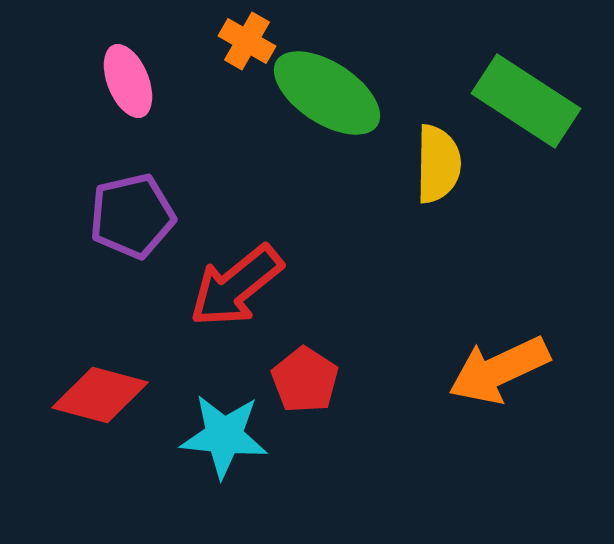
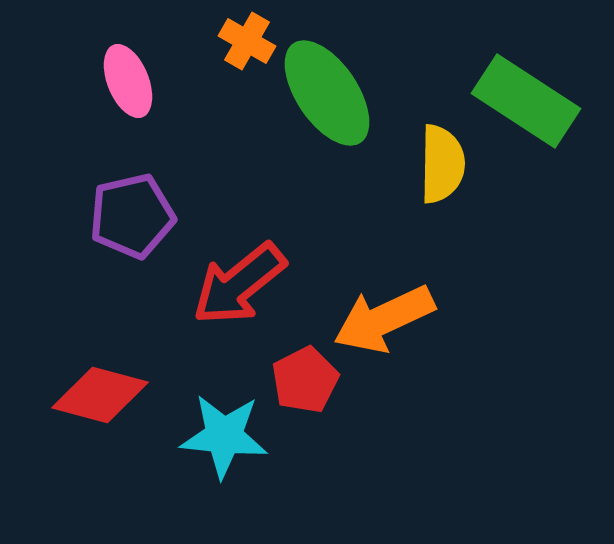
green ellipse: rotated 23 degrees clockwise
yellow semicircle: moved 4 px right
red arrow: moved 3 px right, 2 px up
orange arrow: moved 115 px left, 51 px up
red pentagon: rotated 12 degrees clockwise
